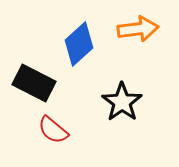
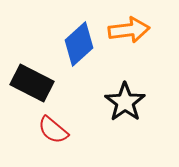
orange arrow: moved 9 px left, 1 px down
black rectangle: moved 2 px left
black star: moved 3 px right
